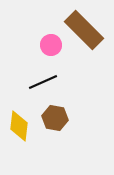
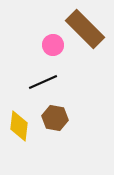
brown rectangle: moved 1 px right, 1 px up
pink circle: moved 2 px right
